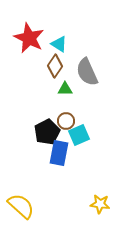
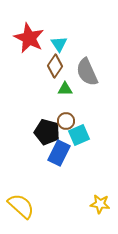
cyan triangle: rotated 24 degrees clockwise
black pentagon: rotated 30 degrees counterclockwise
blue rectangle: rotated 15 degrees clockwise
